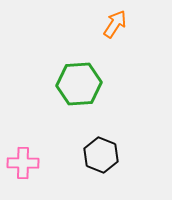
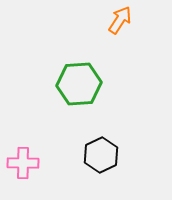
orange arrow: moved 5 px right, 4 px up
black hexagon: rotated 12 degrees clockwise
